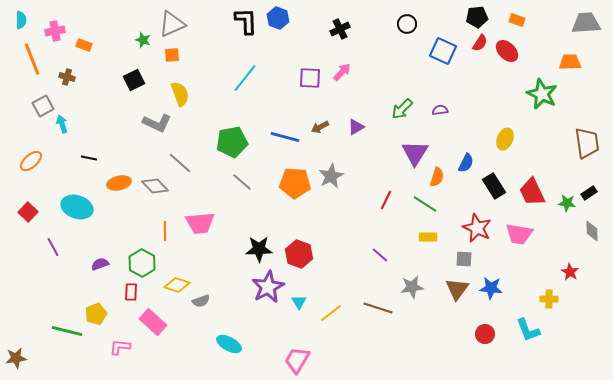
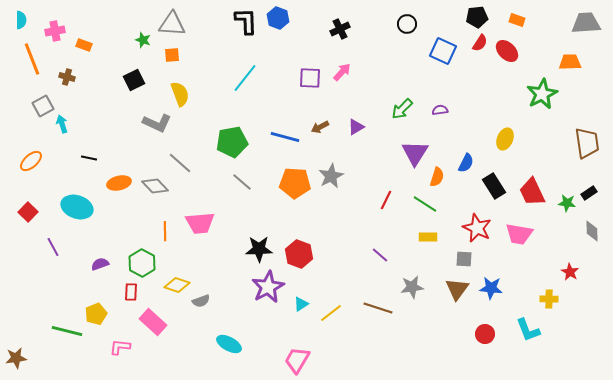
gray triangle at (172, 24): rotated 28 degrees clockwise
green star at (542, 94): rotated 20 degrees clockwise
cyan triangle at (299, 302): moved 2 px right, 2 px down; rotated 28 degrees clockwise
